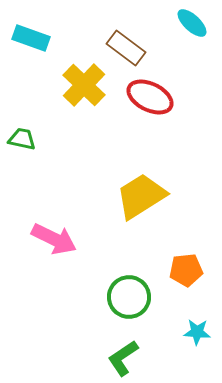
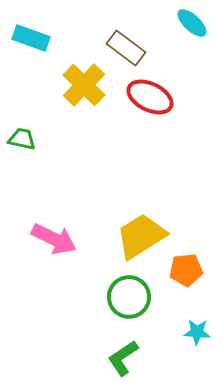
yellow trapezoid: moved 40 px down
